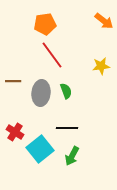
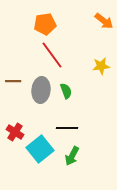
gray ellipse: moved 3 px up
